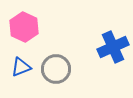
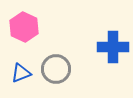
blue cross: rotated 24 degrees clockwise
blue triangle: moved 6 px down
